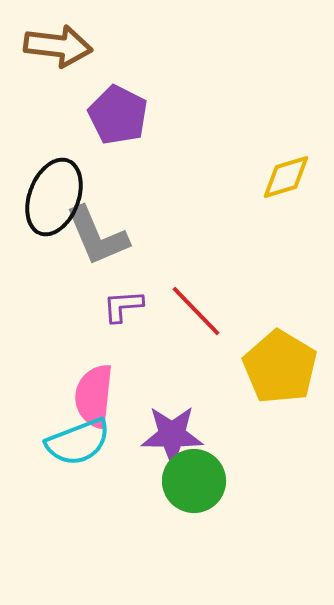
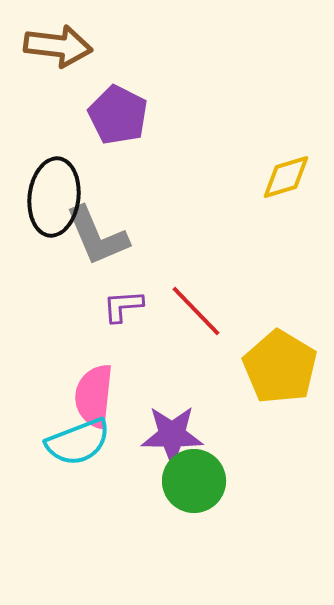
black ellipse: rotated 14 degrees counterclockwise
